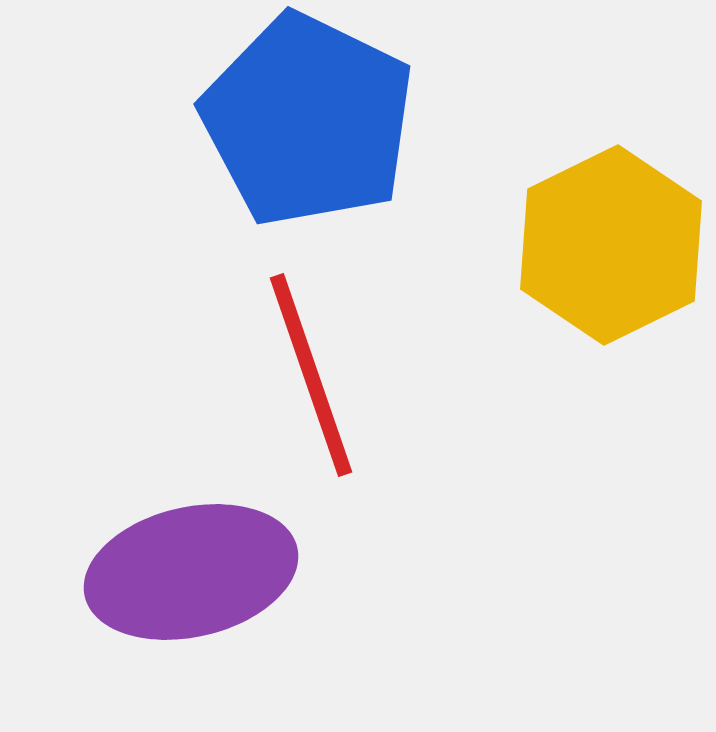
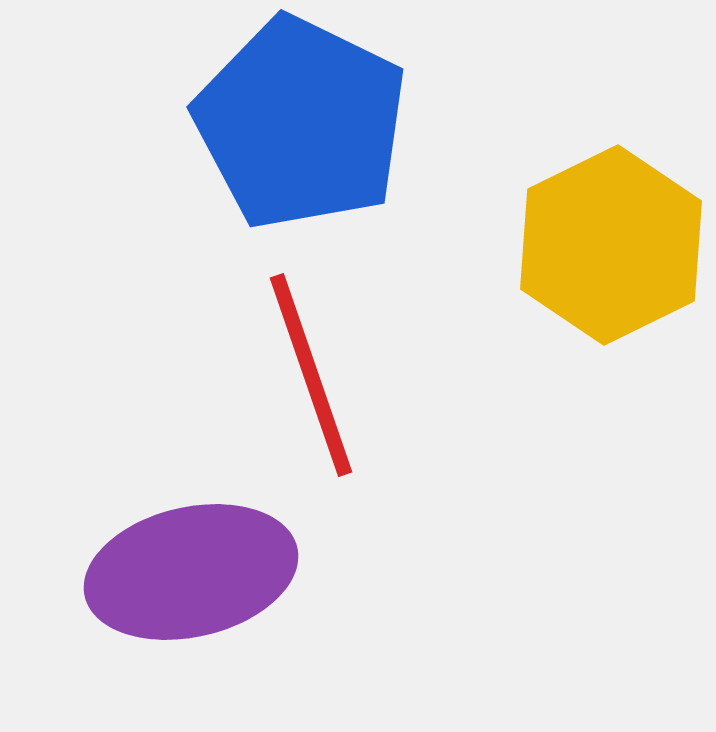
blue pentagon: moved 7 px left, 3 px down
